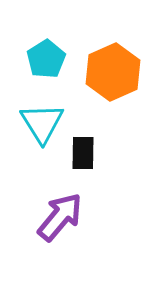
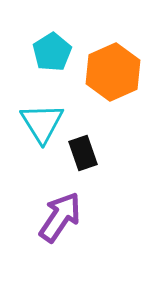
cyan pentagon: moved 6 px right, 7 px up
black rectangle: rotated 20 degrees counterclockwise
purple arrow: rotated 6 degrees counterclockwise
